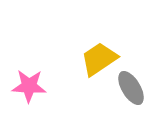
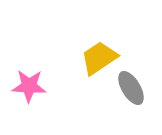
yellow trapezoid: moved 1 px up
